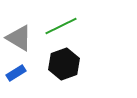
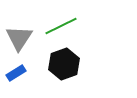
gray triangle: rotated 32 degrees clockwise
